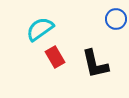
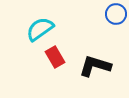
blue circle: moved 5 px up
black L-shape: moved 2 px down; rotated 120 degrees clockwise
